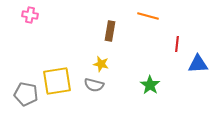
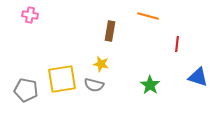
blue triangle: moved 13 px down; rotated 20 degrees clockwise
yellow square: moved 5 px right, 2 px up
gray pentagon: moved 4 px up
